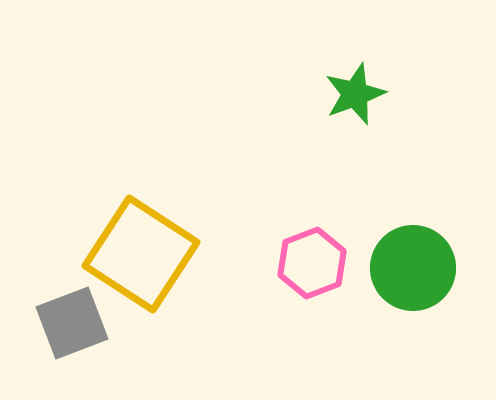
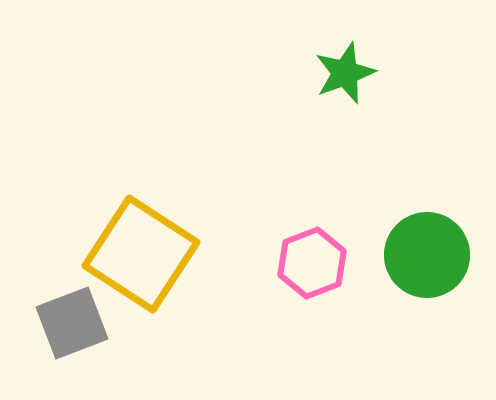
green star: moved 10 px left, 21 px up
green circle: moved 14 px right, 13 px up
